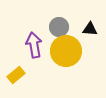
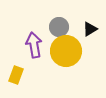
black triangle: rotated 35 degrees counterclockwise
yellow rectangle: rotated 30 degrees counterclockwise
